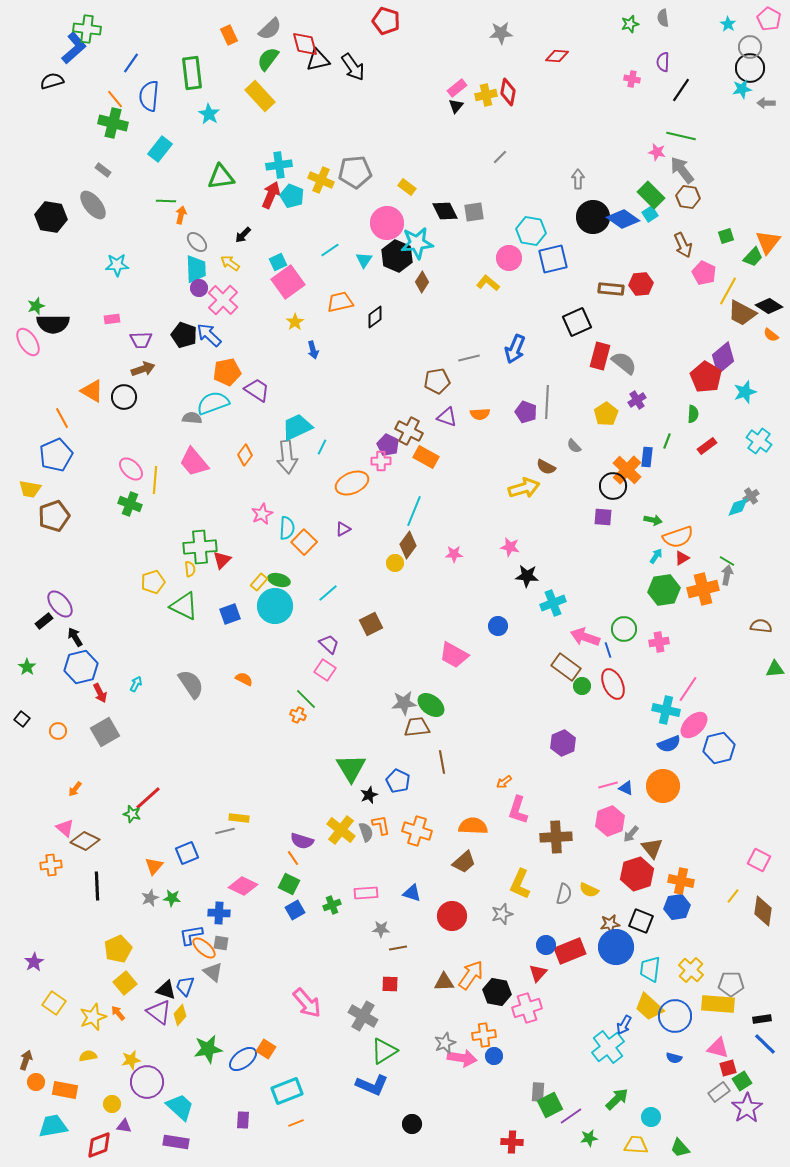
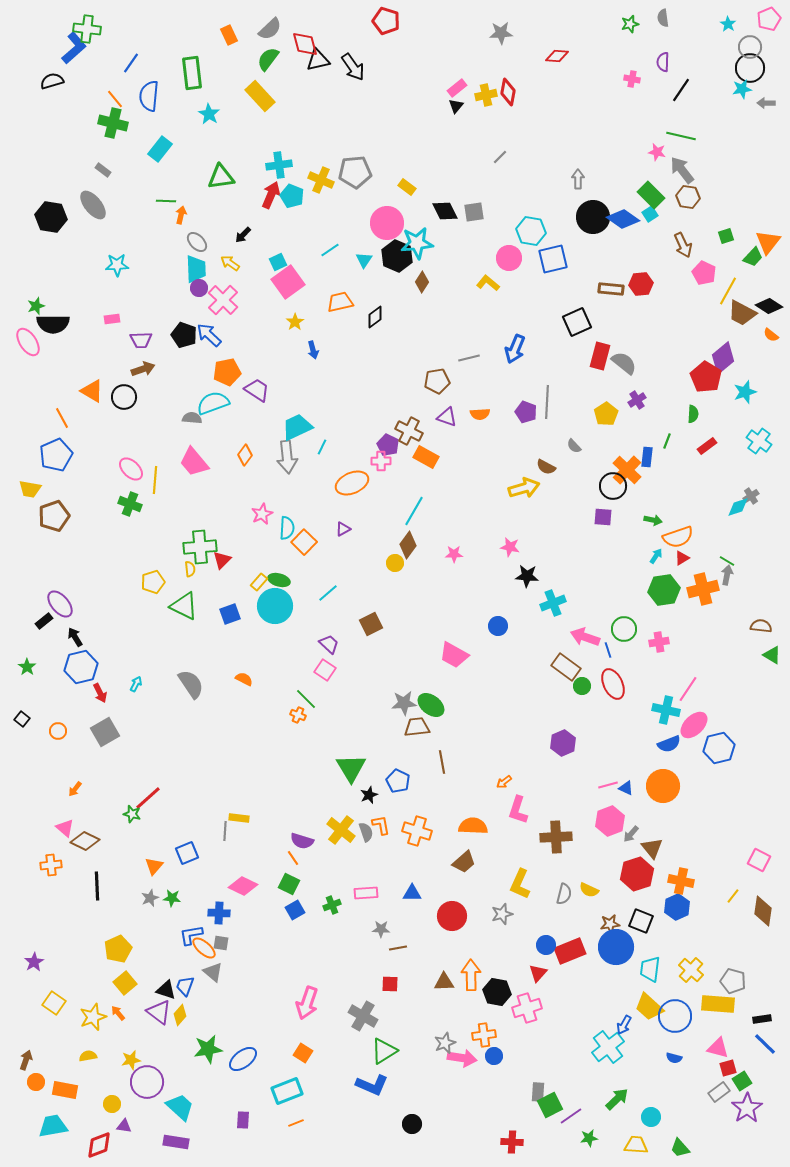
pink pentagon at (769, 19): rotated 20 degrees clockwise
cyan line at (414, 511): rotated 8 degrees clockwise
green triangle at (775, 669): moved 3 px left, 14 px up; rotated 36 degrees clockwise
gray line at (225, 831): rotated 72 degrees counterclockwise
blue triangle at (412, 893): rotated 18 degrees counterclockwise
blue hexagon at (677, 907): rotated 15 degrees counterclockwise
orange arrow at (471, 975): rotated 36 degrees counterclockwise
gray pentagon at (731, 984): moved 2 px right, 3 px up; rotated 15 degrees clockwise
pink arrow at (307, 1003): rotated 60 degrees clockwise
orange square at (266, 1049): moved 37 px right, 4 px down
